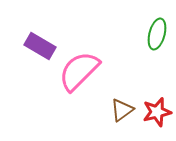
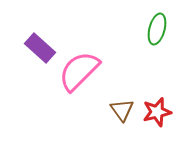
green ellipse: moved 5 px up
purple rectangle: moved 2 px down; rotated 12 degrees clockwise
brown triangle: rotated 30 degrees counterclockwise
